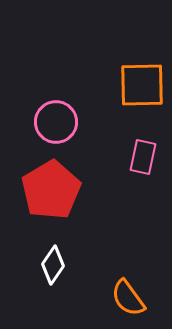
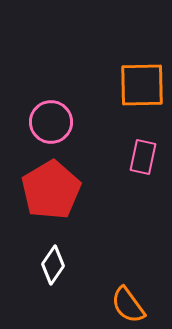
pink circle: moved 5 px left
orange semicircle: moved 7 px down
